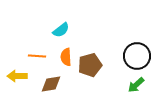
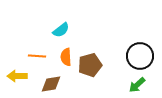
black circle: moved 3 px right
green arrow: moved 1 px right
